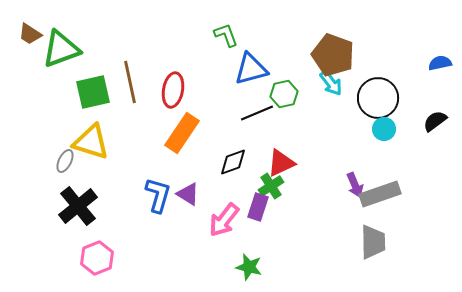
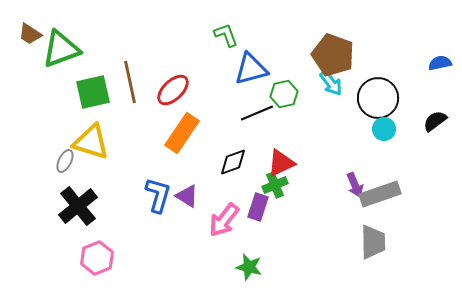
red ellipse: rotated 36 degrees clockwise
green cross: moved 4 px right, 1 px up; rotated 10 degrees clockwise
purple triangle: moved 1 px left, 2 px down
